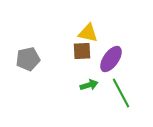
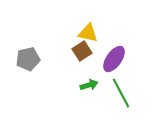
brown square: rotated 30 degrees counterclockwise
purple ellipse: moved 3 px right
